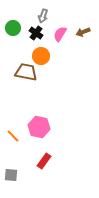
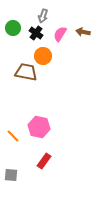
brown arrow: rotated 32 degrees clockwise
orange circle: moved 2 px right
